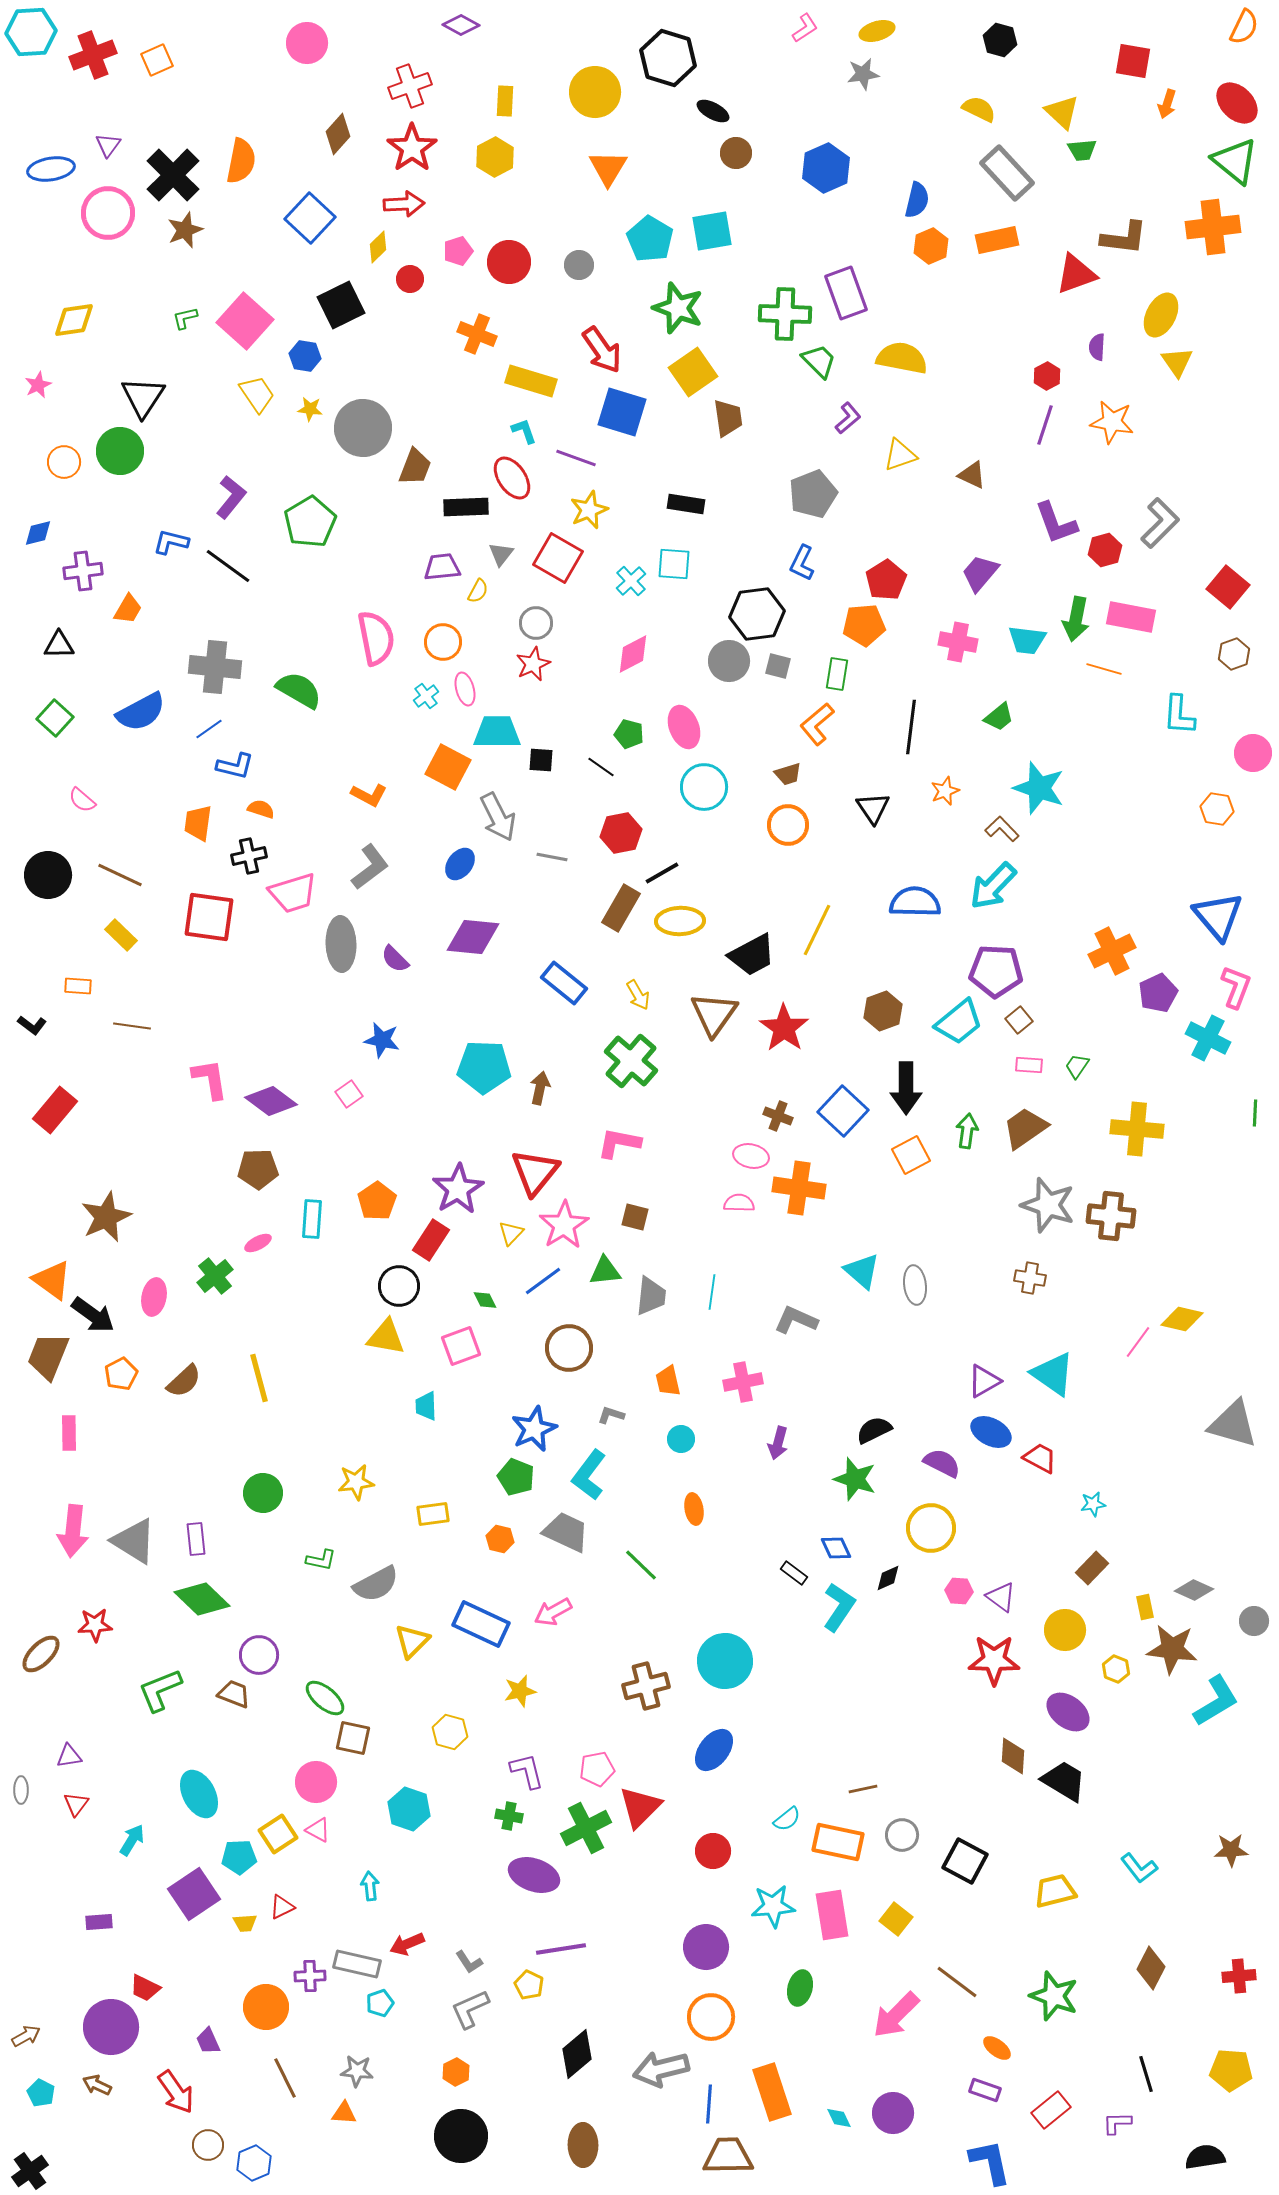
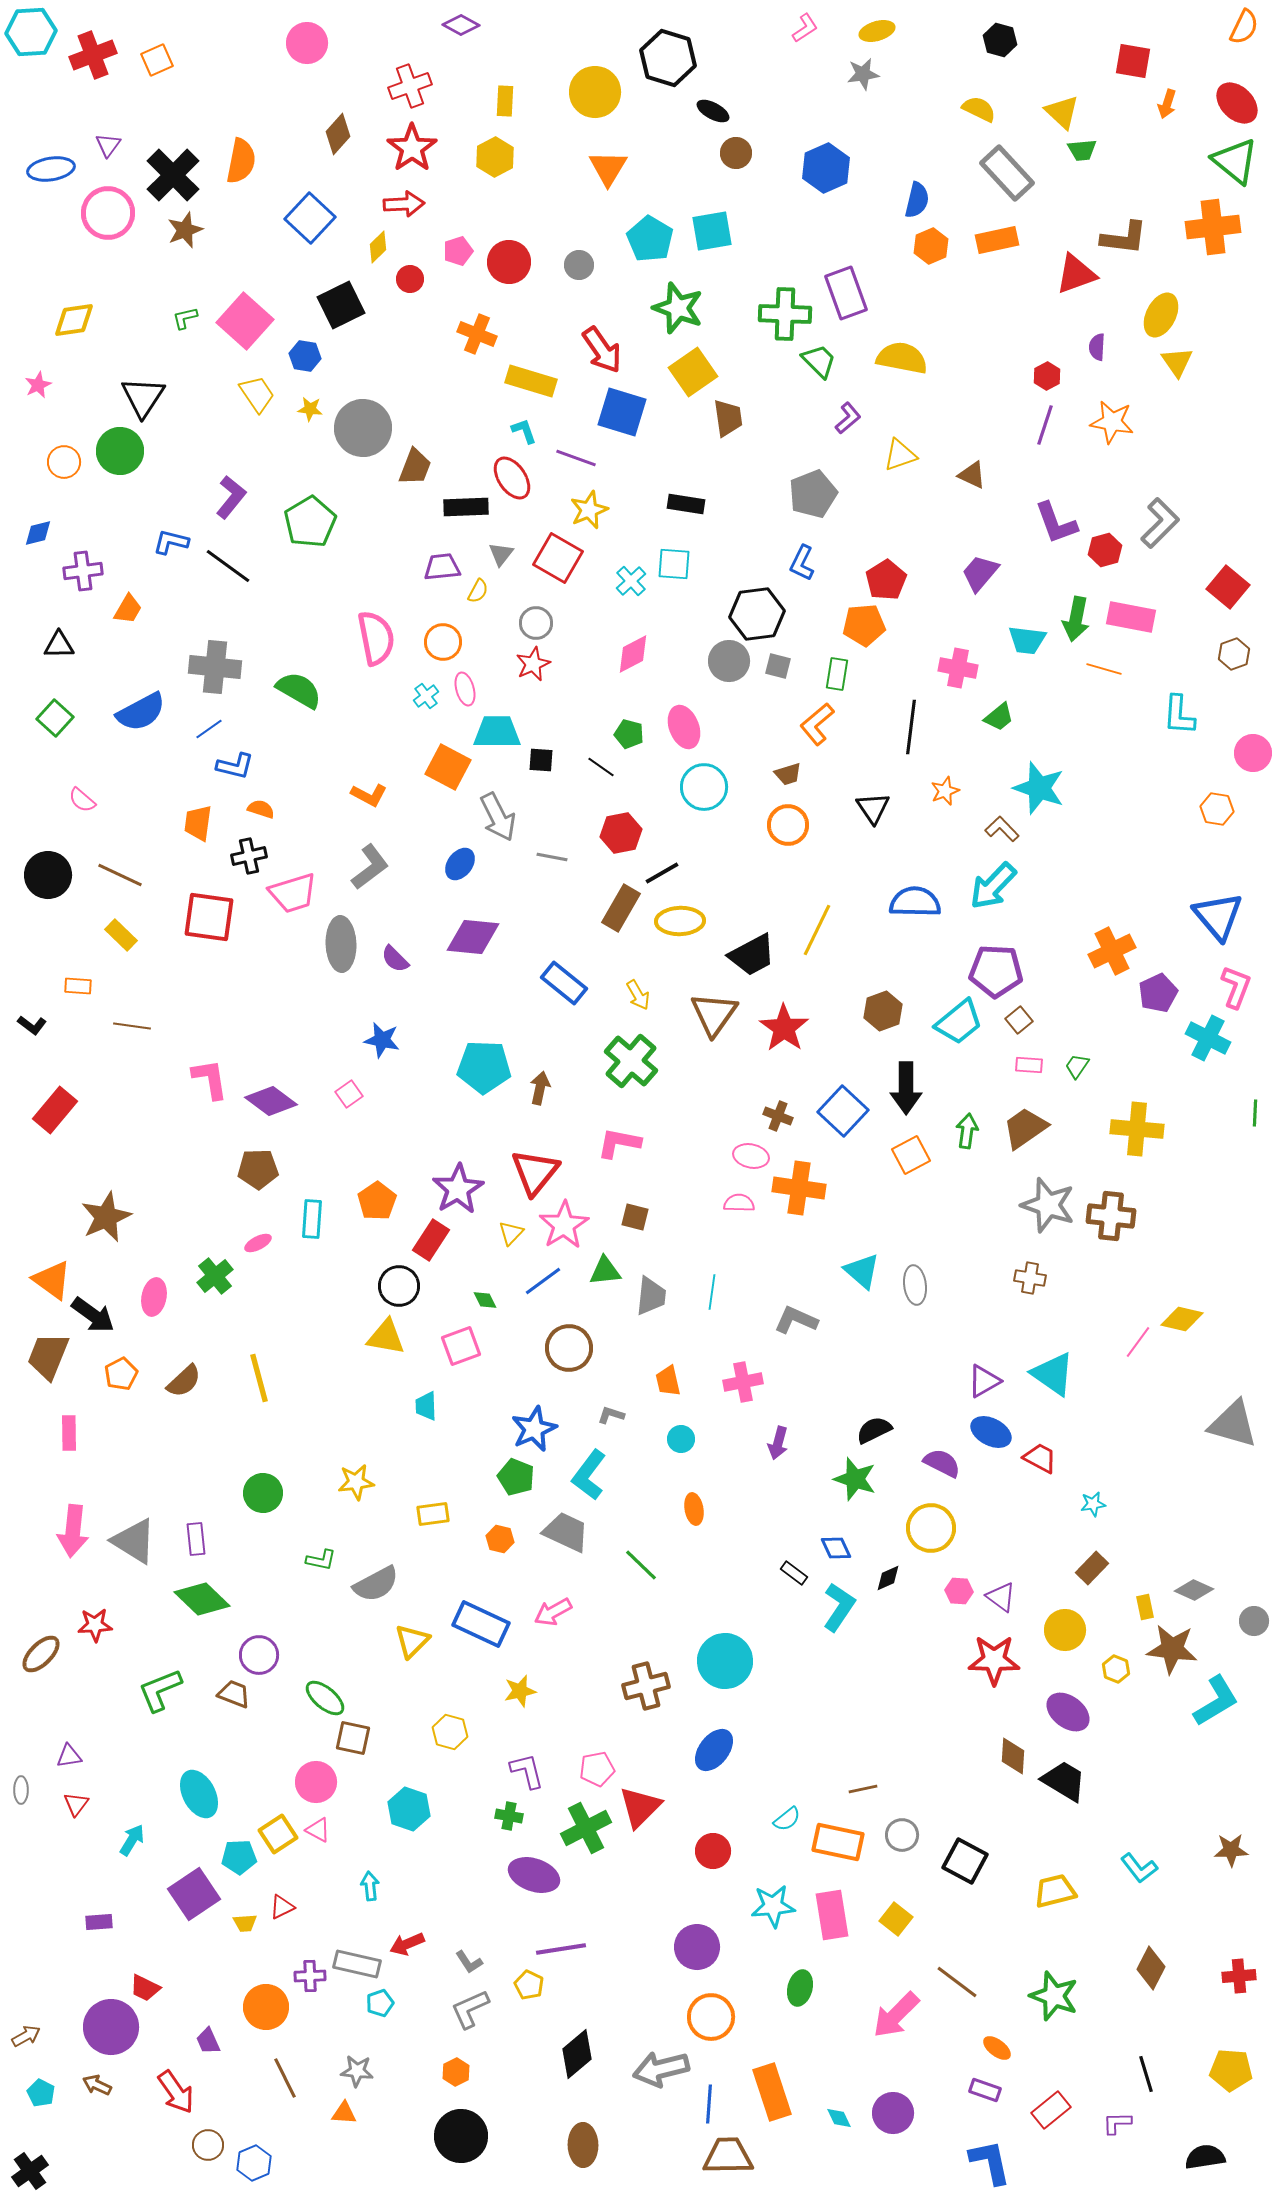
pink cross at (958, 642): moved 26 px down
purple circle at (706, 1947): moved 9 px left
